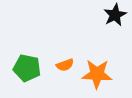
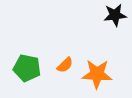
black star: rotated 20 degrees clockwise
orange semicircle: rotated 24 degrees counterclockwise
